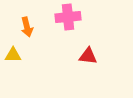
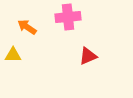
orange arrow: rotated 138 degrees clockwise
red triangle: rotated 30 degrees counterclockwise
